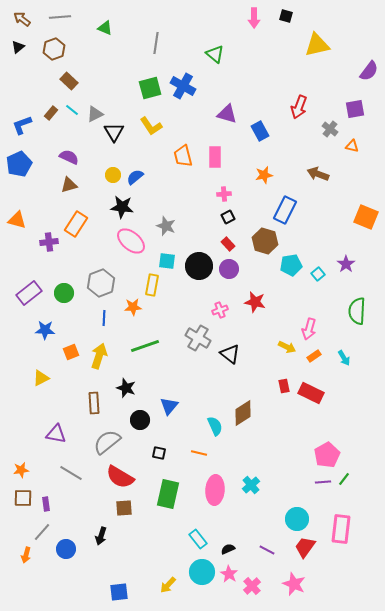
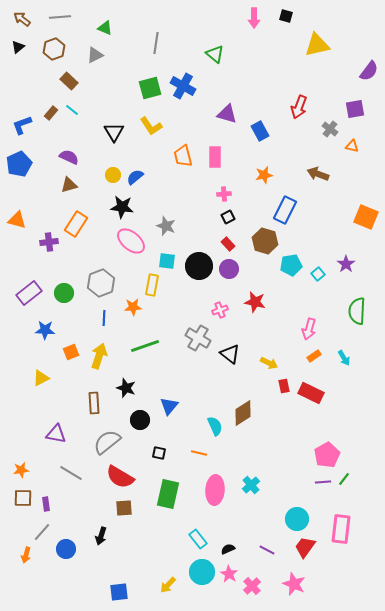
gray triangle at (95, 114): moved 59 px up
yellow arrow at (287, 347): moved 18 px left, 16 px down
